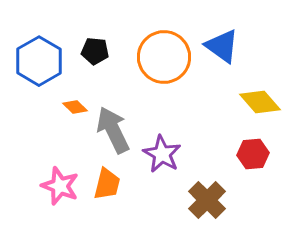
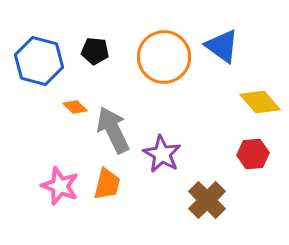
blue hexagon: rotated 15 degrees counterclockwise
